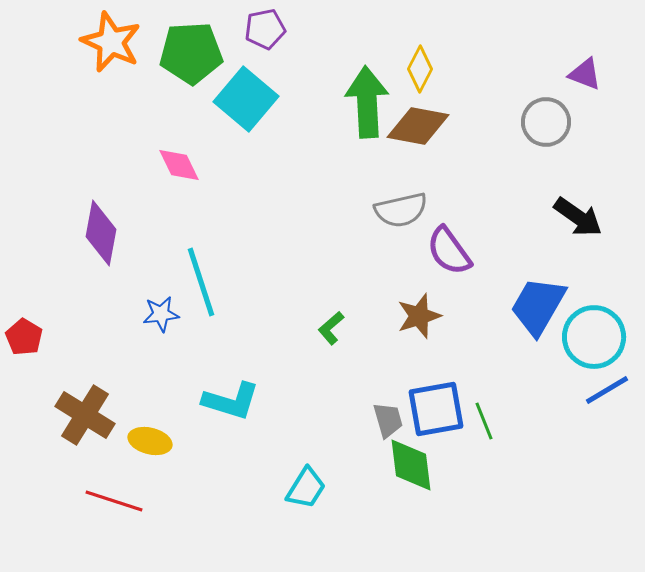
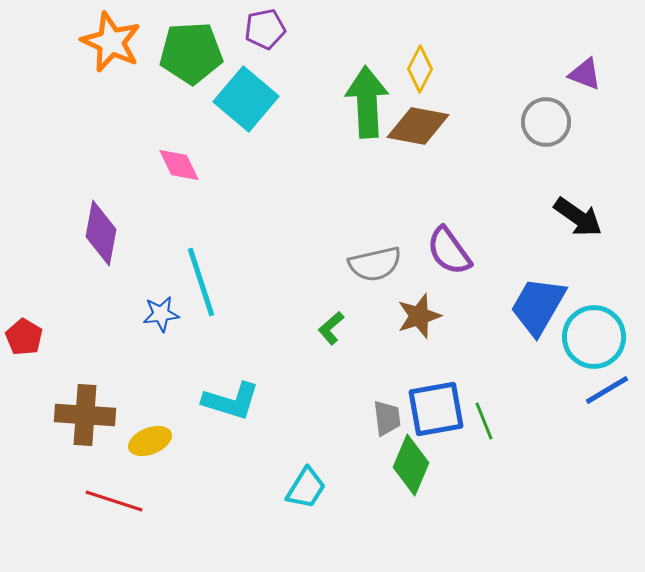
gray semicircle: moved 26 px left, 54 px down
brown cross: rotated 28 degrees counterclockwise
gray trapezoid: moved 1 px left, 2 px up; rotated 9 degrees clockwise
yellow ellipse: rotated 36 degrees counterclockwise
green diamond: rotated 30 degrees clockwise
